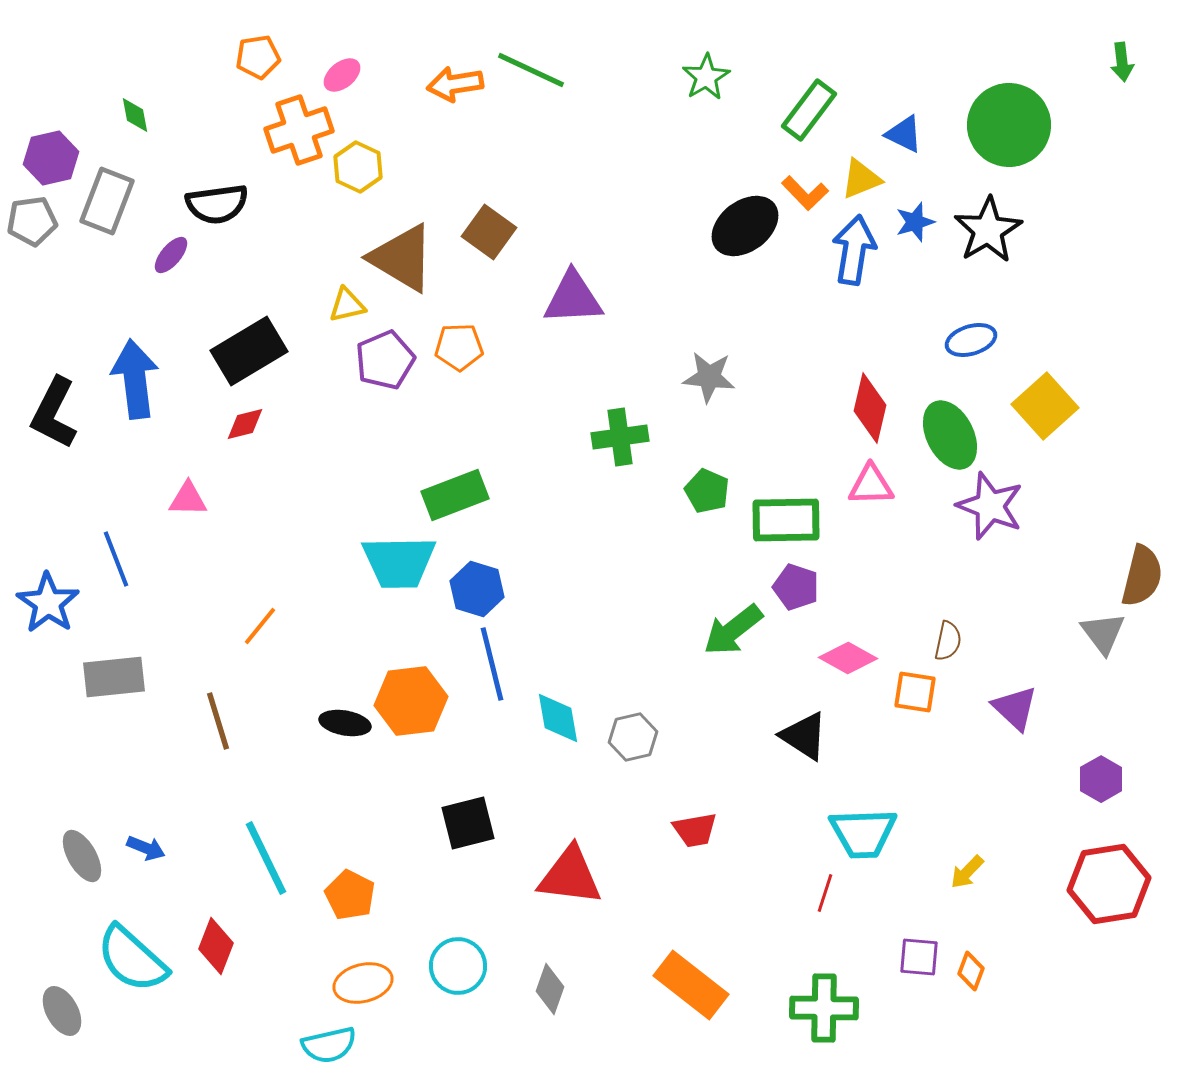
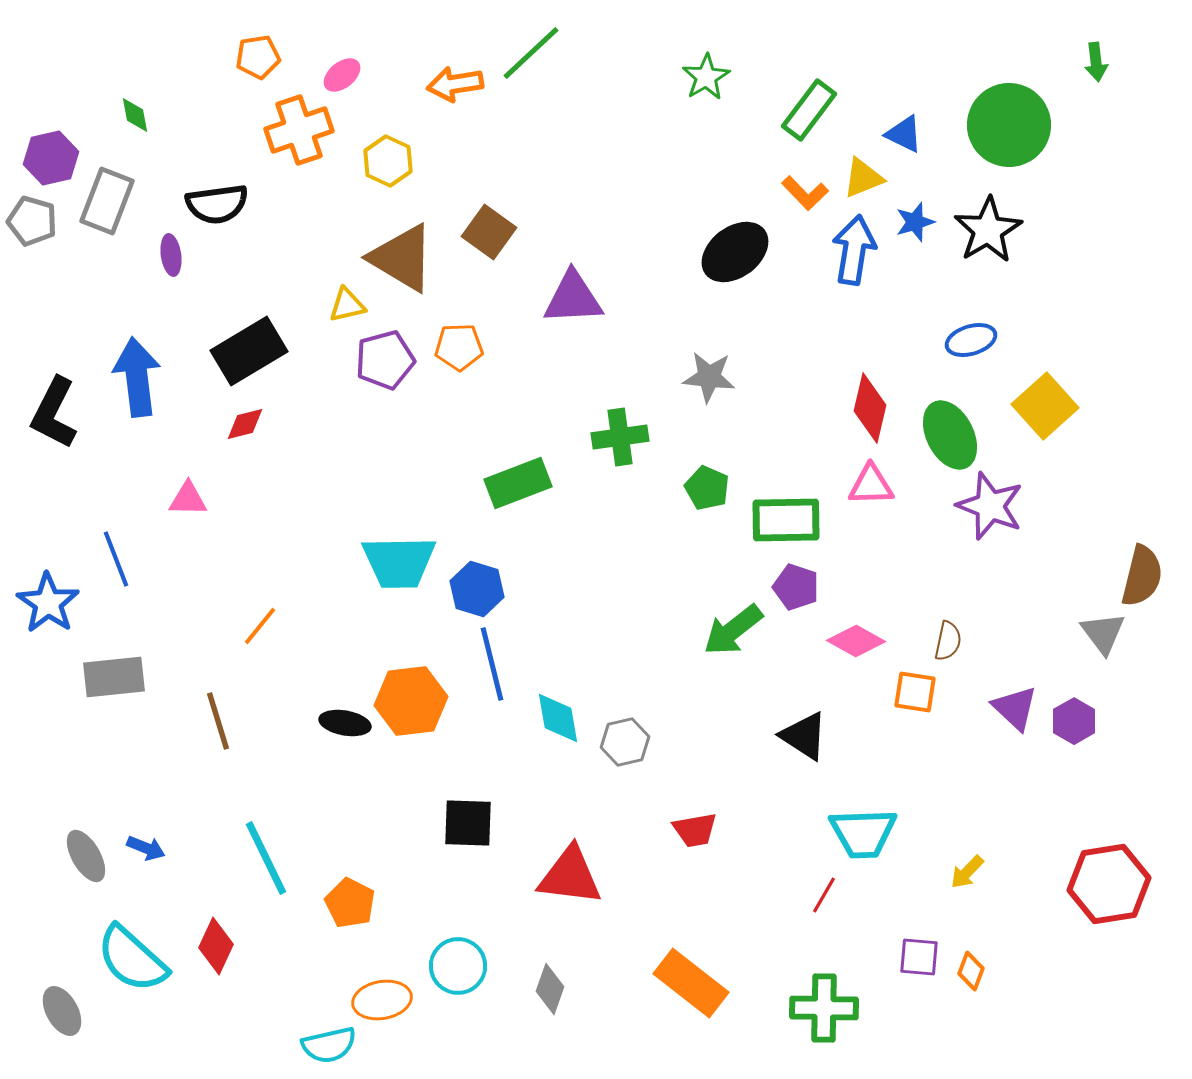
green arrow at (1122, 62): moved 26 px left
green line at (531, 70): moved 17 px up; rotated 68 degrees counterclockwise
yellow hexagon at (358, 167): moved 30 px right, 6 px up
yellow triangle at (861, 179): moved 2 px right, 1 px up
gray pentagon at (32, 221): rotated 24 degrees clockwise
black ellipse at (745, 226): moved 10 px left, 26 px down
purple ellipse at (171, 255): rotated 48 degrees counterclockwise
purple pentagon at (385, 360): rotated 8 degrees clockwise
blue arrow at (135, 379): moved 2 px right, 2 px up
green pentagon at (707, 491): moved 3 px up
green rectangle at (455, 495): moved 63 px right, 12 px up
pink diamond at (848, 658): moved 8 px right, 17 px up
gray hexagon at (633, 737): moved 8 px left, 5 px down
purple hexagon at (1101, 779): moved 27 px left, 58 px up
black square at (468, 823): rotated 16 degrees clockwise
gray ellipse at (82, 856): moved 4 px right
red line at (825, 893): moved 1 px left, 2 px down; rotated 12 degrees clockwise
orange pentagon at (350, 895): moved 8 px down
red diamond at (216, 946): rotated 4 degrees clockwise
orange ellipse at (363, 983): moved 19 px right, 17 px down; rotated 4 degrees clockwise
orange rectangle at (691, 985): moved 2 px up
